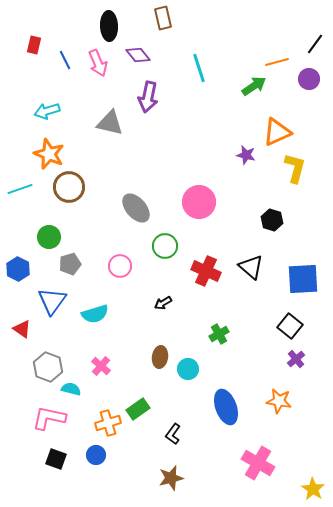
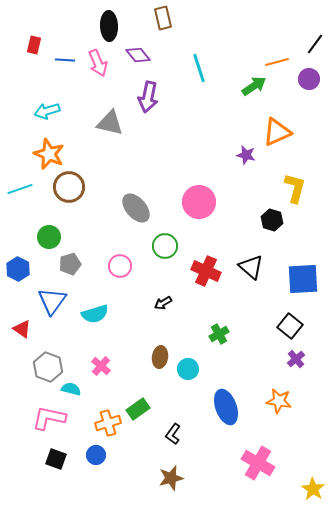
blue line at (65, 60): rotated 60 degrees counterclockwise
yellow L-shape at (295, 168): moved 20 px down
